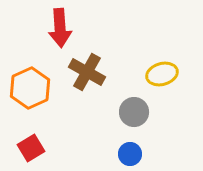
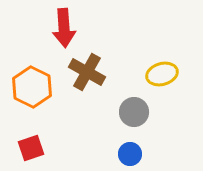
red arrow: moved 4 px right
orange hexagon: moved 2 px right, 1 px up; rotated 9 degrees counterclockwise
red square: rotated 12 degrees clockwise
